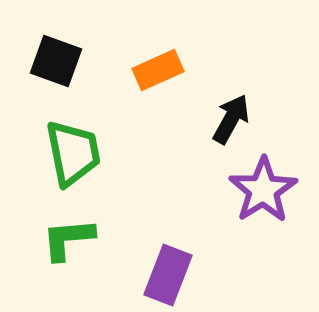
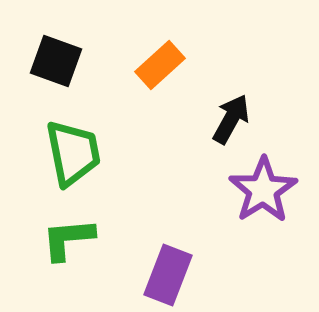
orange rectangle: moved 2 px right, 5 px up; rotated 18 degrees counterclockwise
